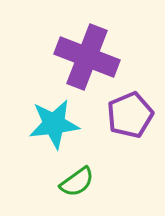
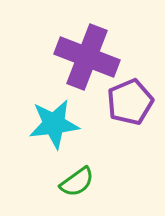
purple pentagon: moved 13 px up
